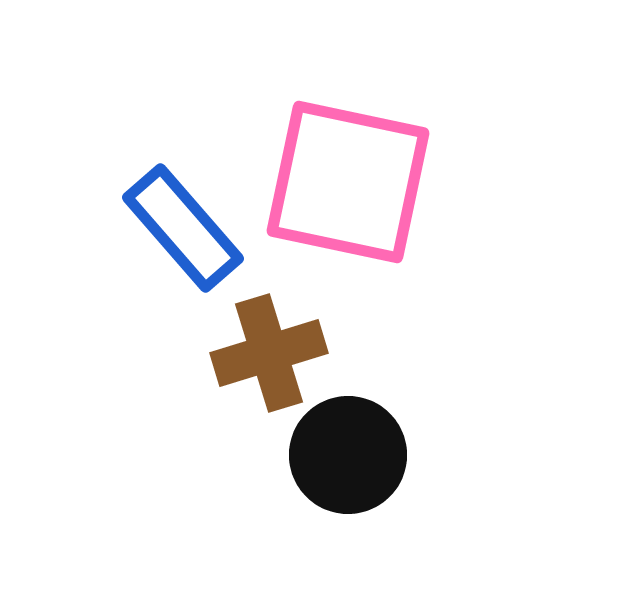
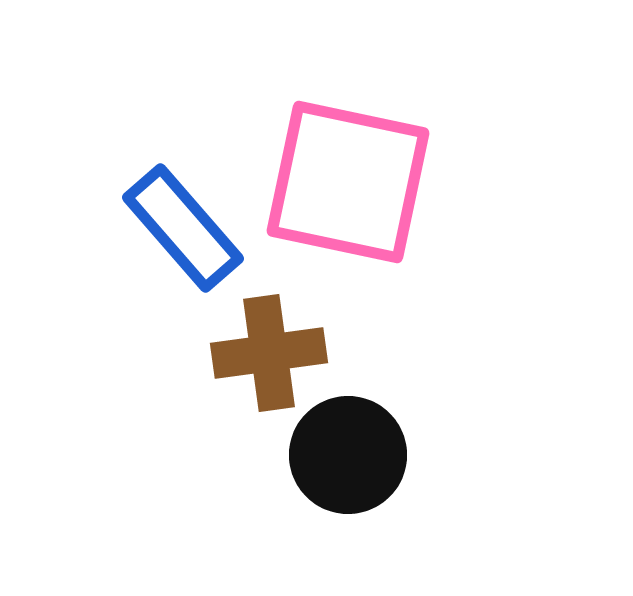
brown cross: rotated 9 degrees clockwise
